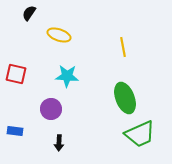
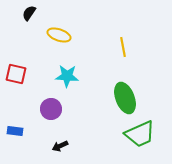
black arrow: moved 1 px right, 3 px down; rotated 63 degrees clockwise
